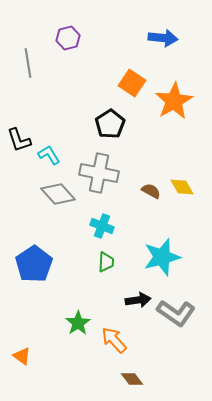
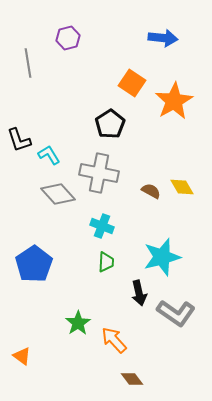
black arrow: moved 1 px right, 7 px up; rotated 85 degrees clockwise
